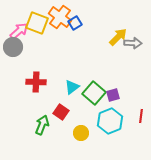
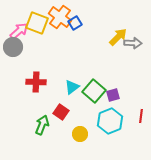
green square: moved 2 px up
yellow circle: moved 1 px left, 1 px down
